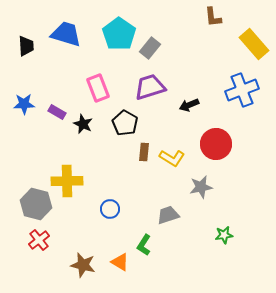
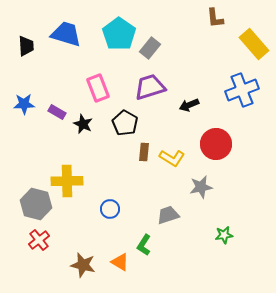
brown L-shape: moved 2 px right, 1 px down
